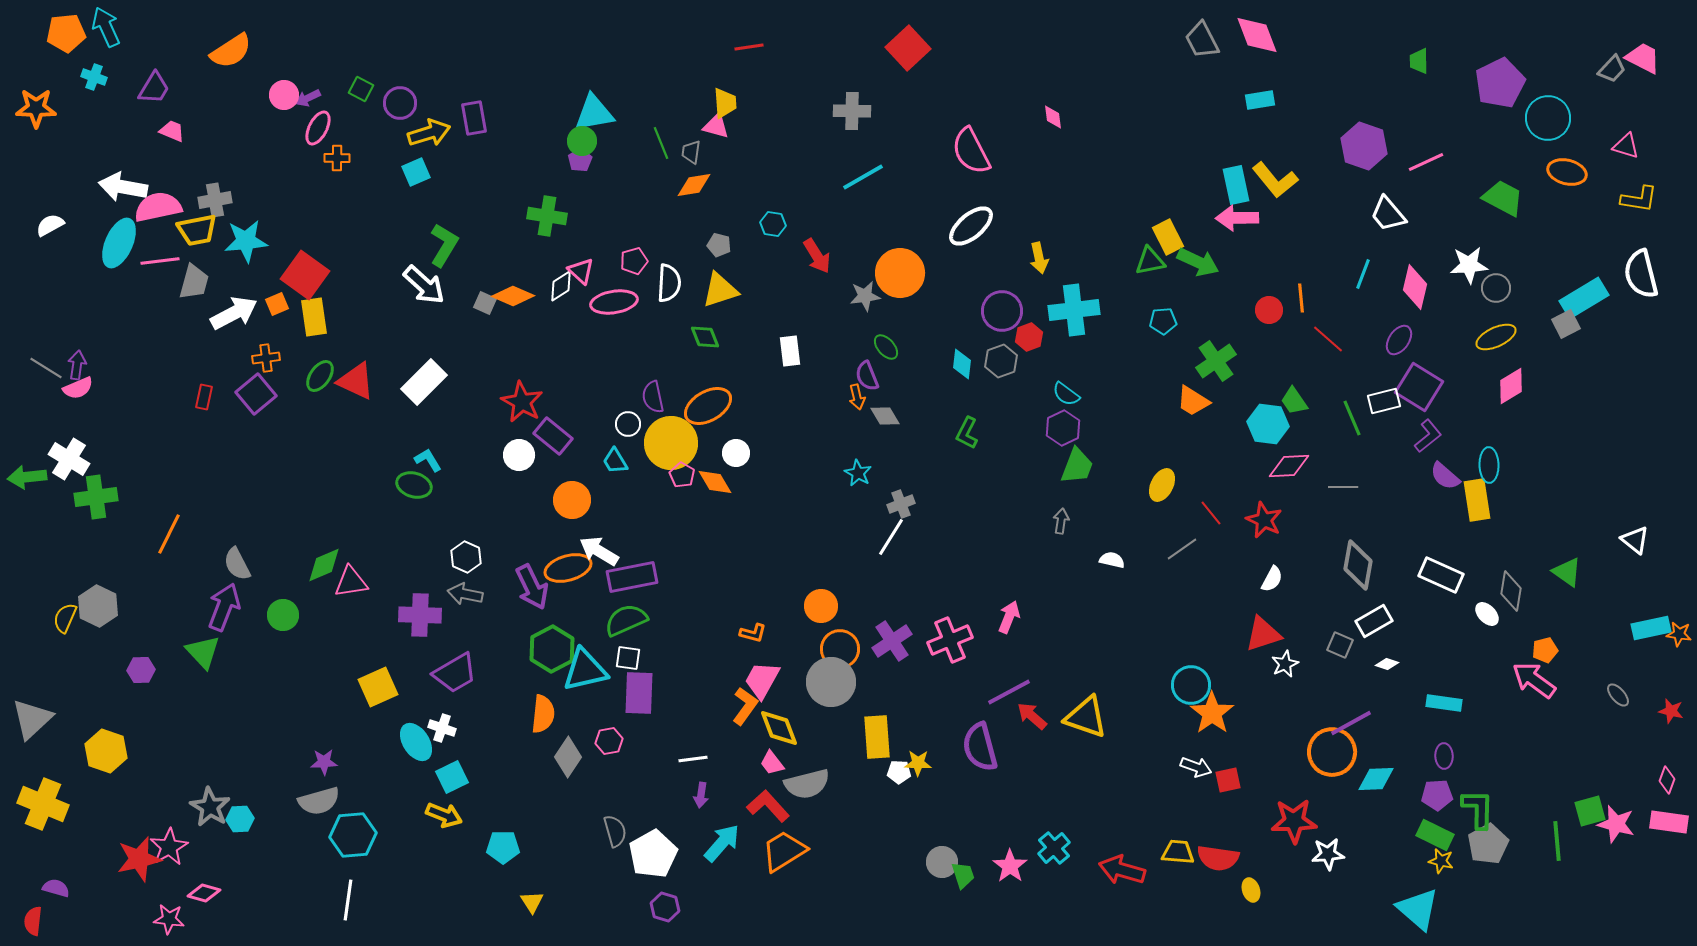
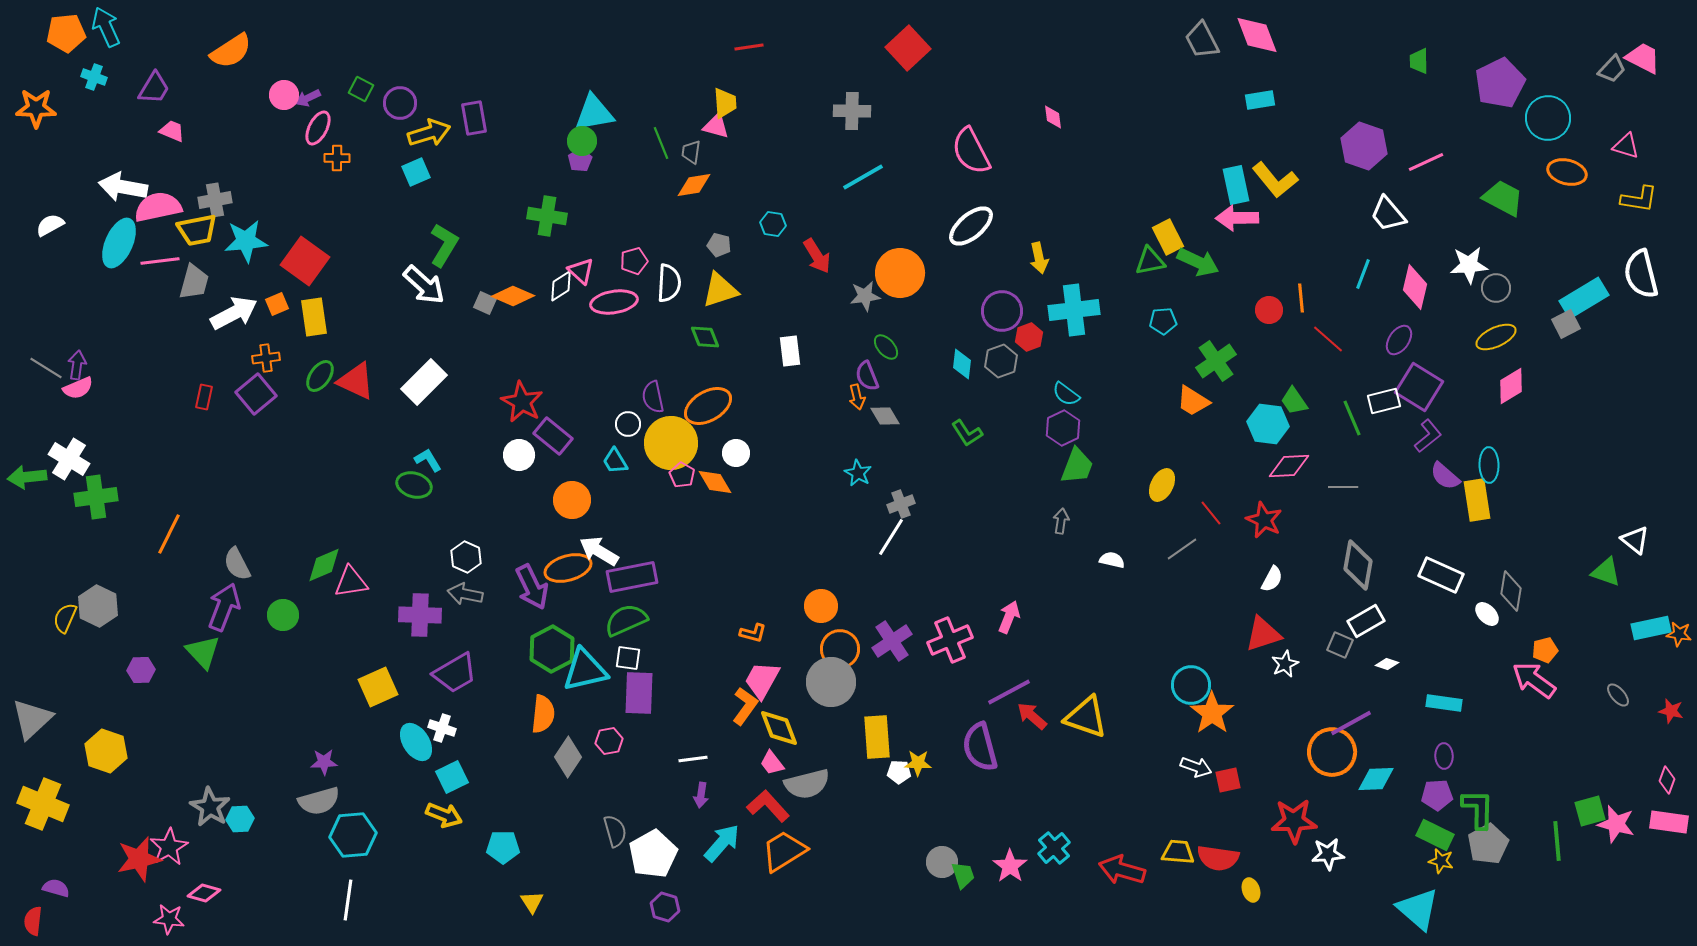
red square at (305, 275): moved 14 px up
green L-shape at (967, 433): rotated 60 degrees counterclockwise
green triangle at (1567, 572): moved 39 px right; rotated 16 degrees counterclockwise
white rectangle at (1374, 621): moved 8 px left
